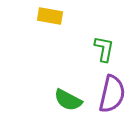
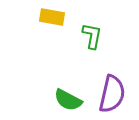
yellow rectangle: moved 2 px right, 1 px down
green L-shape: moved 12 px left, 13 px up
